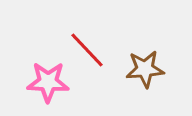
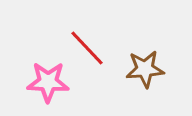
red line: moved 2 px up
